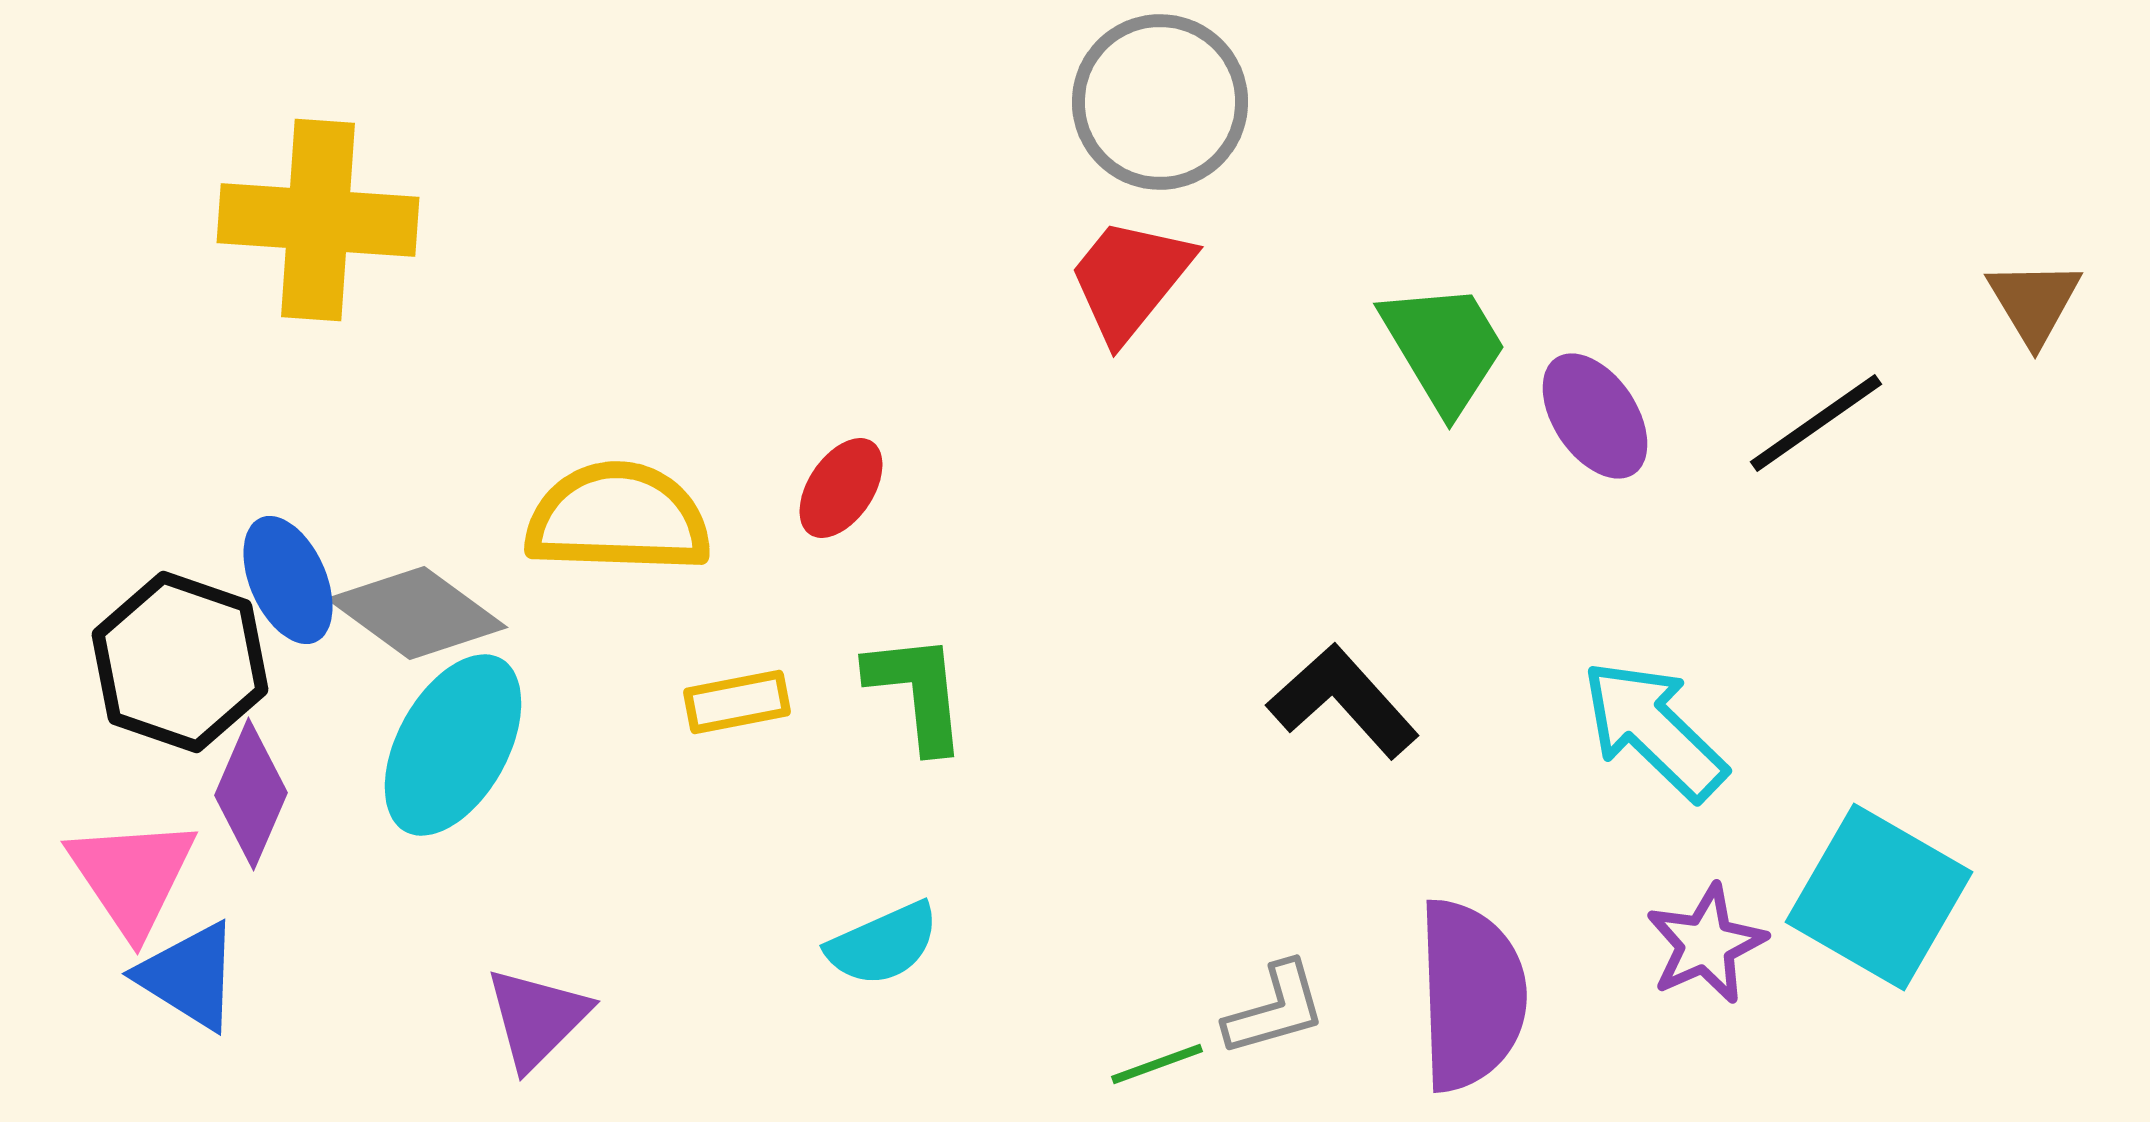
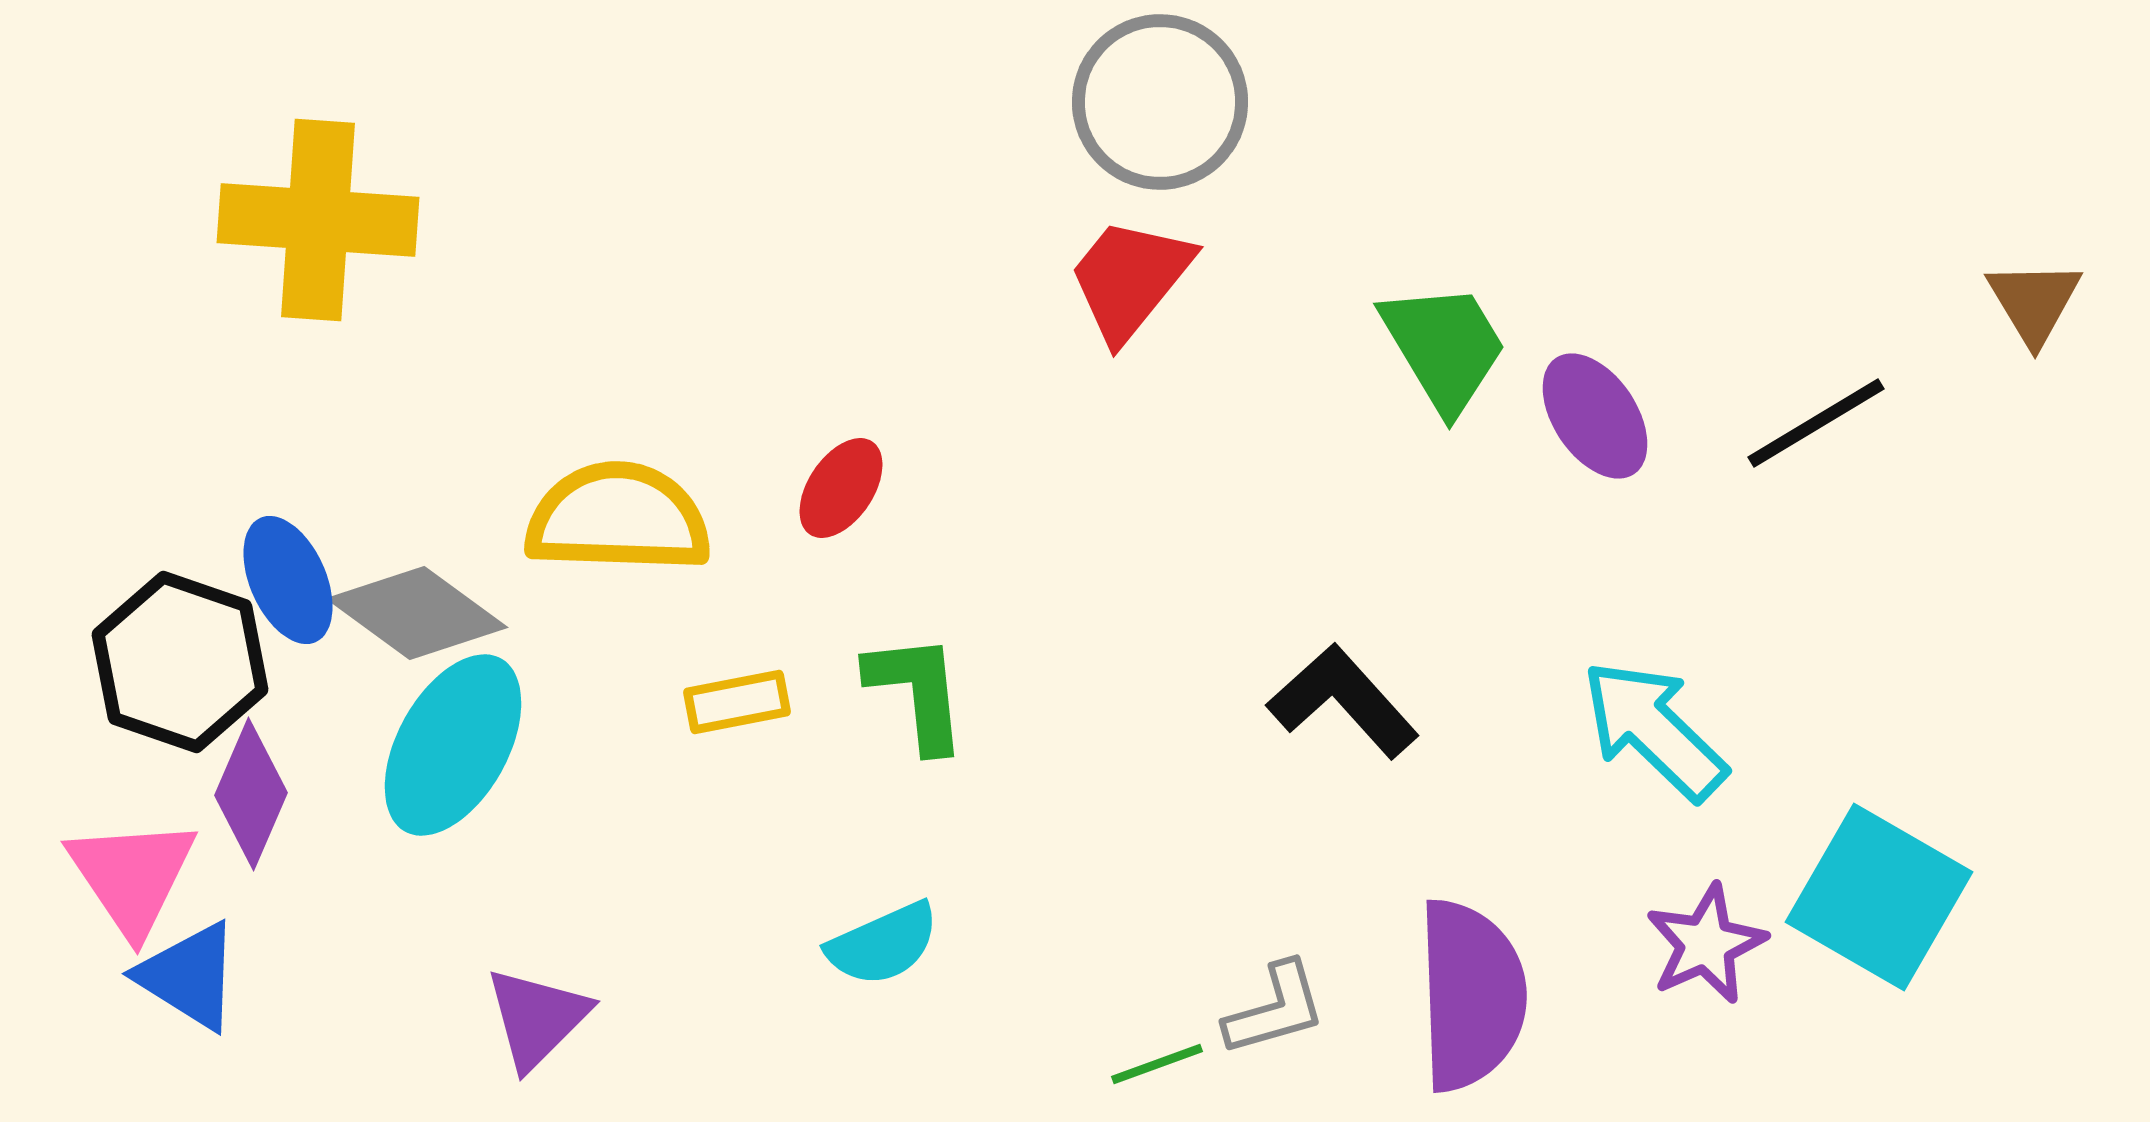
black line: rotated 4 degrees clockwise
